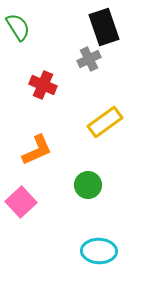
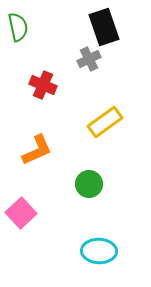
green semicircle: rotated 20 degrees clockwise
green circle: moved 1 px right, 1 px up
pink square: moved 11 px down
